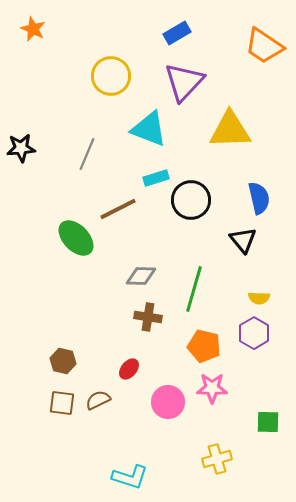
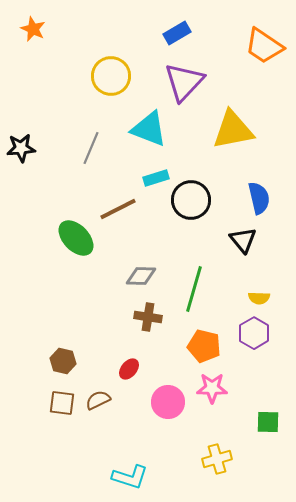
yellow triangle: moved 3 px right; rotated 9 degrees counterclockwise
gray line: moved 4 px right, 6 px up
